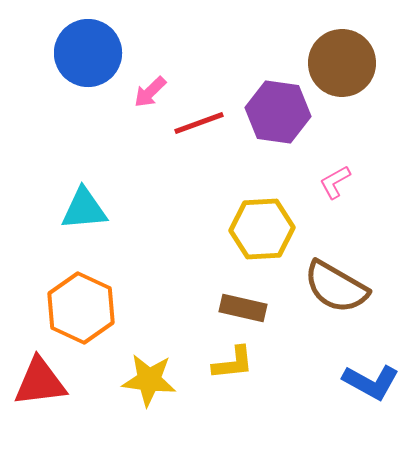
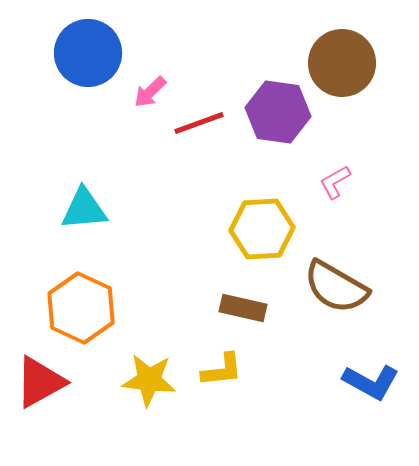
yellow L-shape: moved 11 px left, 7 px down
red triangle: rotated 22 degrees counterclockwise
